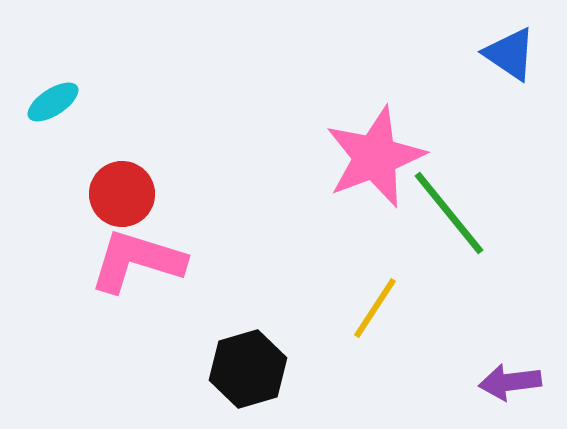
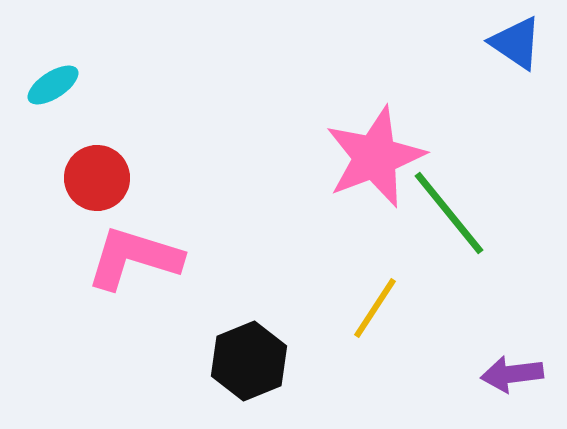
blue triangle: moved 6 px right, 11 px up
cyan ellipse: moved 17 px up
red circle: moved 25 px left, 16 px up
pink L-shape: moved 3 px left, 3 px up
black hexagon: moved 1 px right, 8 px up; rotated 6 degrees counterclockwise
purple arrow: moved 2 px right, 8 px up
